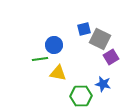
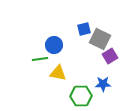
purple square: moved 1 px left, 1 px up
blue star: rotated 14 degrees counterclockwise
